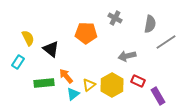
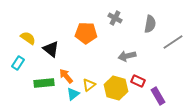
yellow semicircle: rotated 28 degrees counterclockwise
gray line: moved 7 px right
cyan rectangle: moved 1 px down
yellow hexagon: moved 4 px right, 3 px down; rotated 15 degrees counterclockwise
